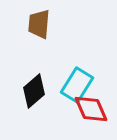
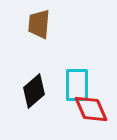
cyan rectangle: rotated 32 degrees counterclockwise
